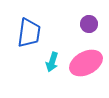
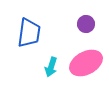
purple circle: moved 3 px left
cyan arrow: moved 1 px left, 5 px down
